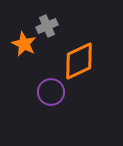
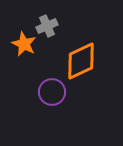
orange diamond: moved 2 px right
purple circle: moved 1 px right
